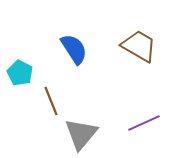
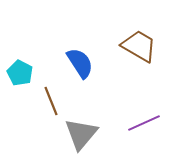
blue semicircle: moved 6 px right, 14 px down
